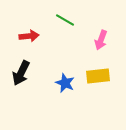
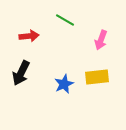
yellow rectangle: moved 1 px left, 1 px down
blue star: moved 1 px left, 1 px down; rotated 24 degrees clockwise
